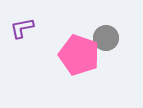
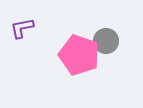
gray circle: moved 3 px down
